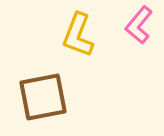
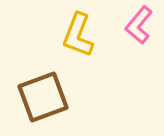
brown square: rotated 9 degrees counterclockwise
